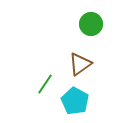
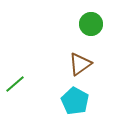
green line: moved 30 px left; rotated 15 degrees clockwise
